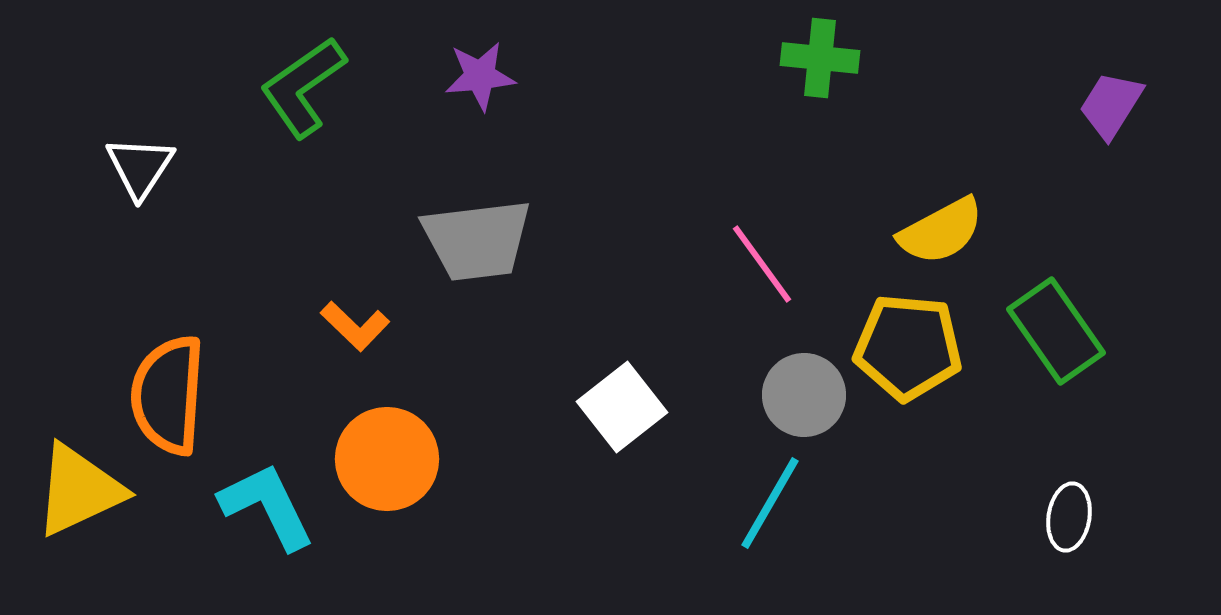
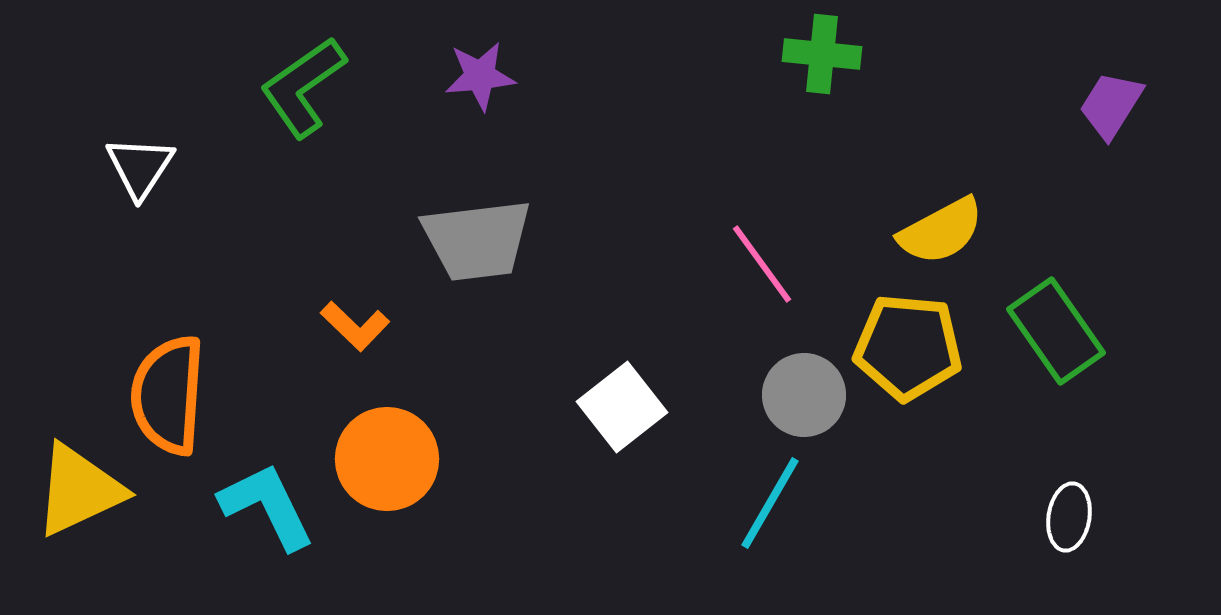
green cross: moved 2 px right, 4 px up
